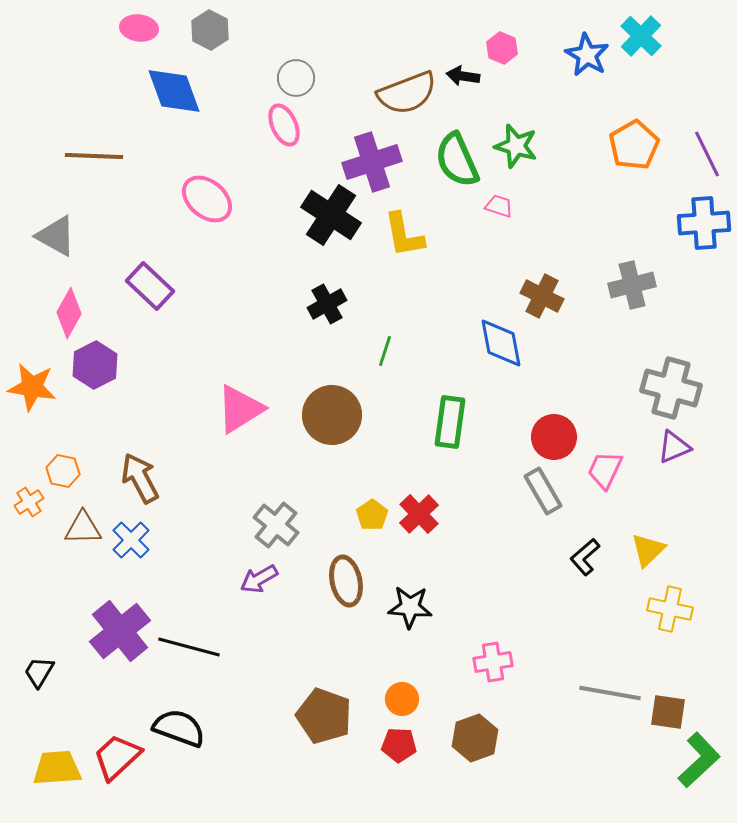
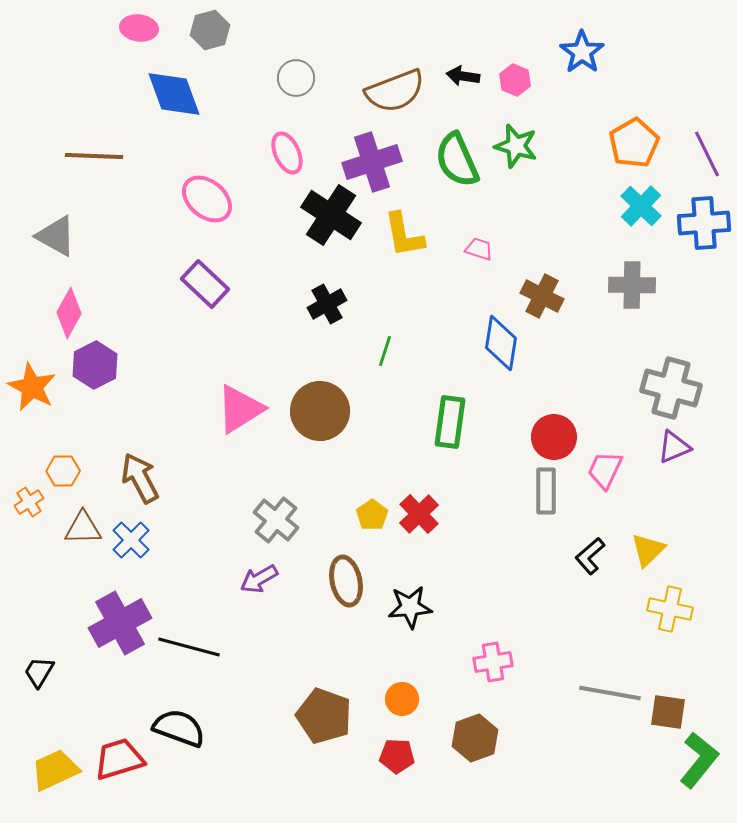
gray hexagon at (210, 30): rotated 18 degrees clockwise
cyan cross at (641, 36): moved 170 px down
pink hexagon at (502, 48): moved 13 px right, 32 px down
blue star at (587, 55): moved 5 px left, 3 px up; rotated 6 degrees clockwise
blue diamond at (174, 91): moved 3 px down
brown semicircle at (407, 93): moved 12 px left, 2 px up
pink ellipse at (284, 125): moved 3 px right, 28 px down
orange pentagon at (634, 145): moved 2 px up
pink trapezoid at (499, 206): moved 20 px left, 43 px down
gray cross at (632, 285): rotated 15 degrees clockwise
purple rectangle at (150, 286): moved 55 px right, 2 px up
blue diamond at (501, 343): rotated 20 degrees clockwise
orange star at (32, 387): rotated 18 degrees clockwise
brown circle at (332, 415): moved 12 px left, 4 px up
orange hexagon at (63, 471): rotated 12 degrees counterclockwise
gray rectangle at (543, 491): moved 3 px right; rotated 30 degrees clockwise
gray cross at (276, 525): moved 5 px up
black L-shape at (585, 557): moved 5 px right, 1 px up
black star at (410, 607): rotated 9 degrees counterclockwise
purple cross at (120, 631): moved 8 px up; rotated 10 degrees clockwise
red pentagon at (399, 745): moved 2 px left, 11 px down
red trapezoid at (117, 757): moved 2 px right, 2 px down; rotated 26 degrees clockwise
green L-shape at (699, 760): rotated 8 degrees counterclockwise
yellow trapezoid at (57, 768): moved 2 px left, 2 px down; rotated 21 degrees counterclockwise
